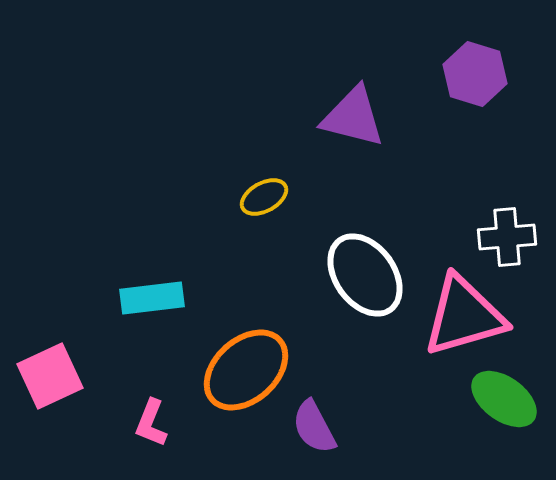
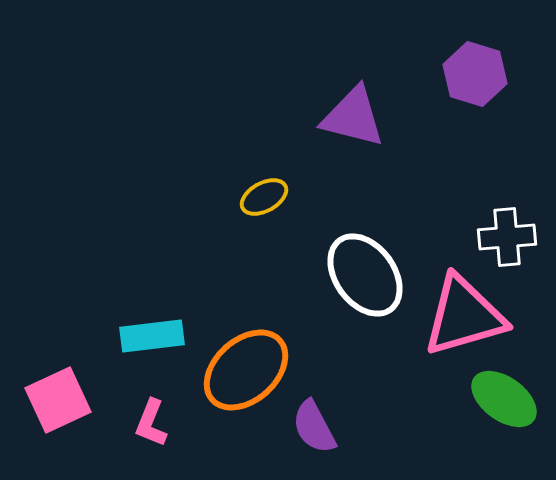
cyan rectangle: moved 38 px down
pink square: moved 8 px right, 24 px down
